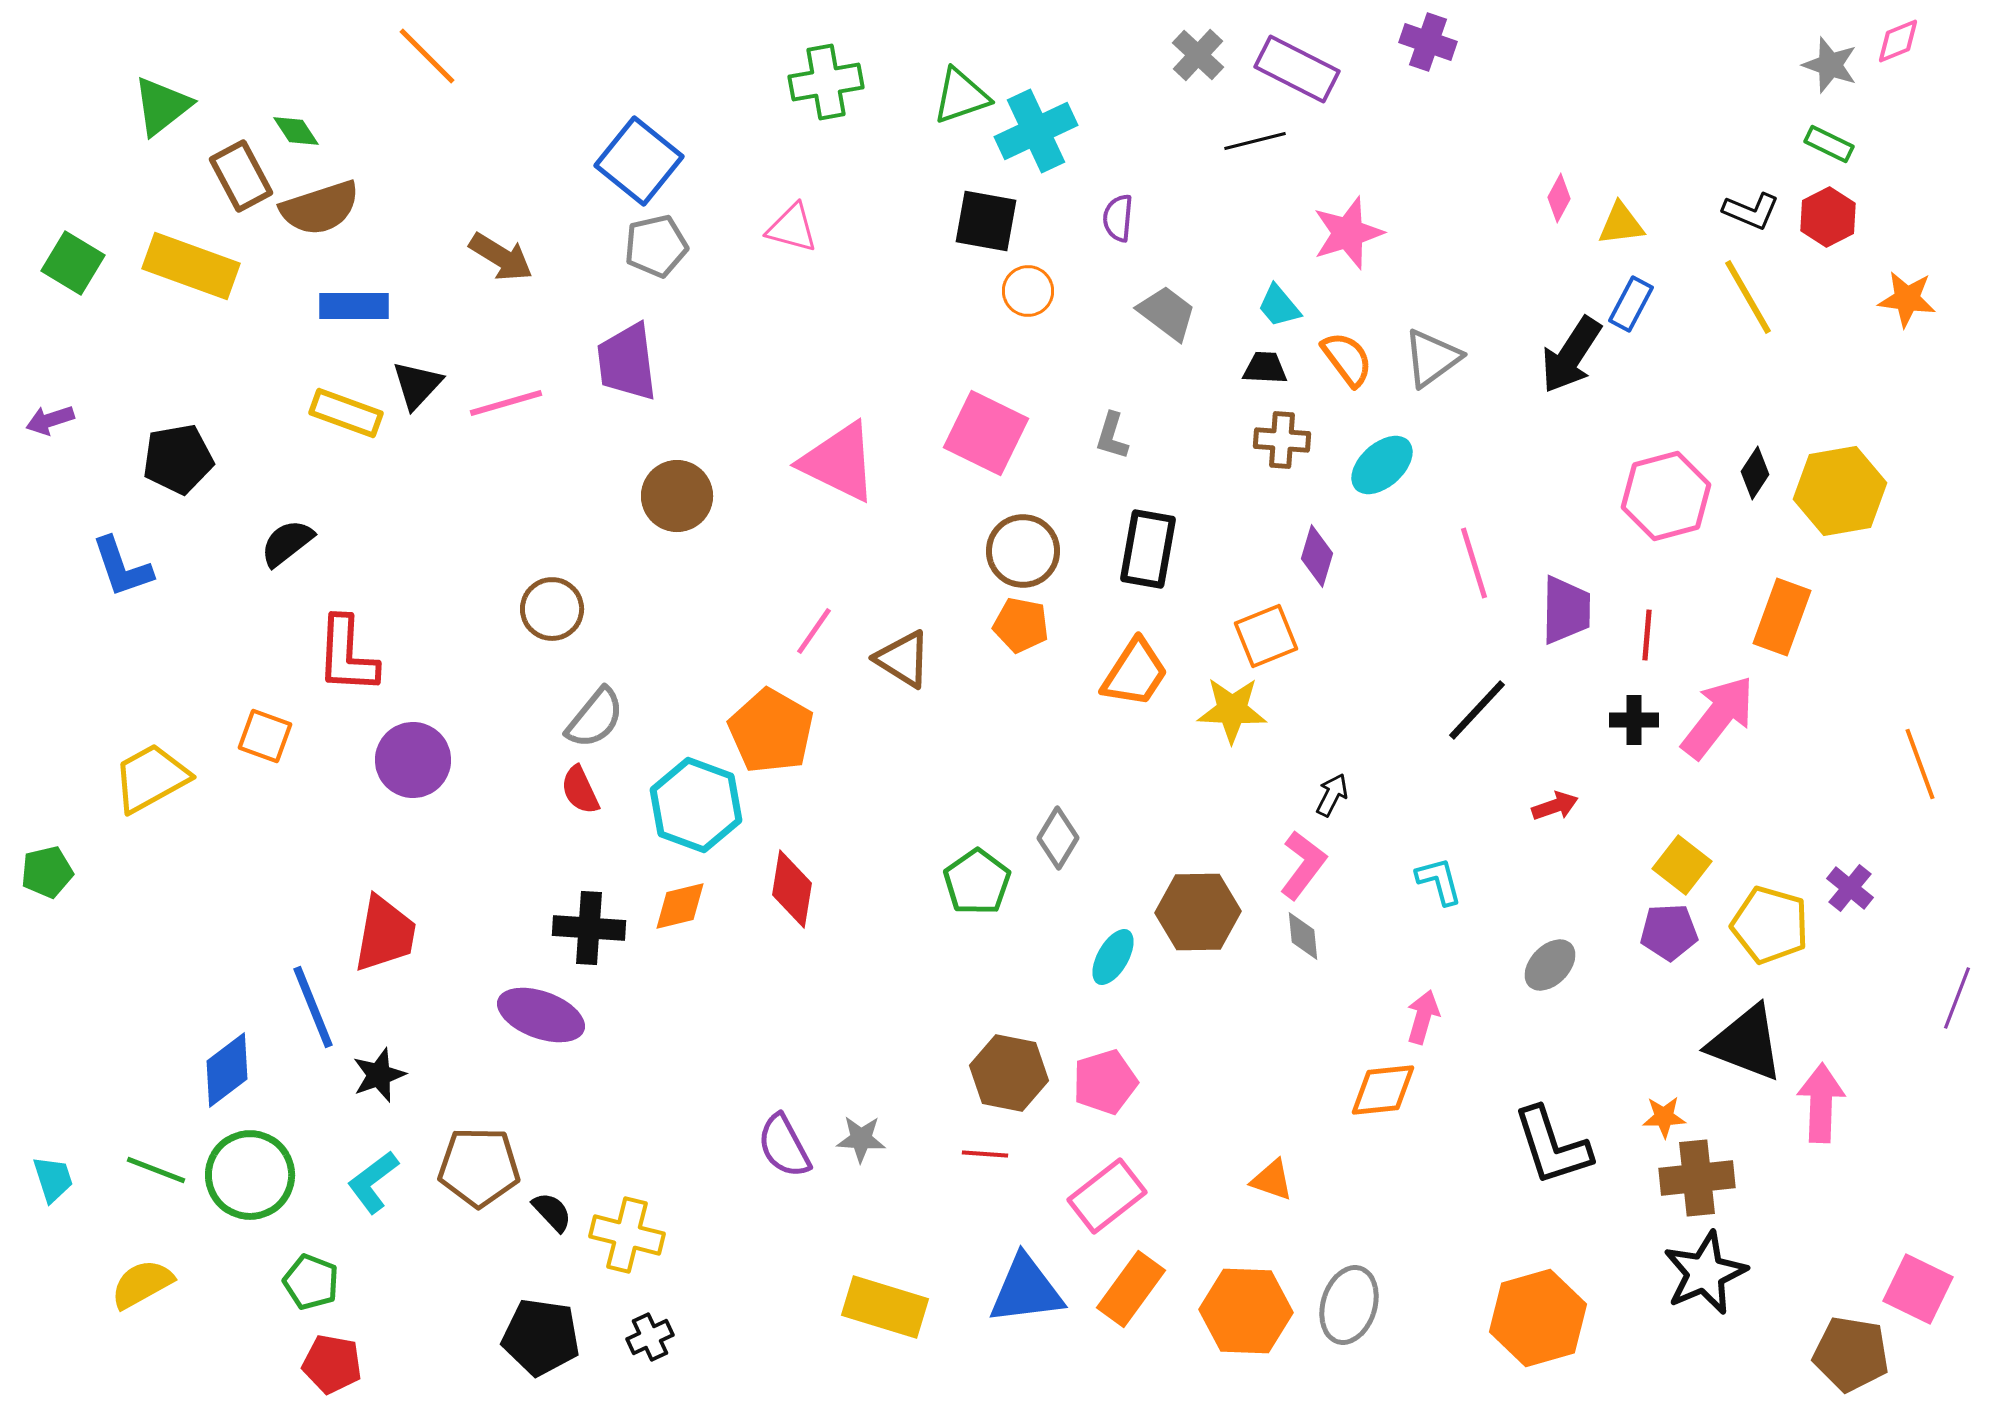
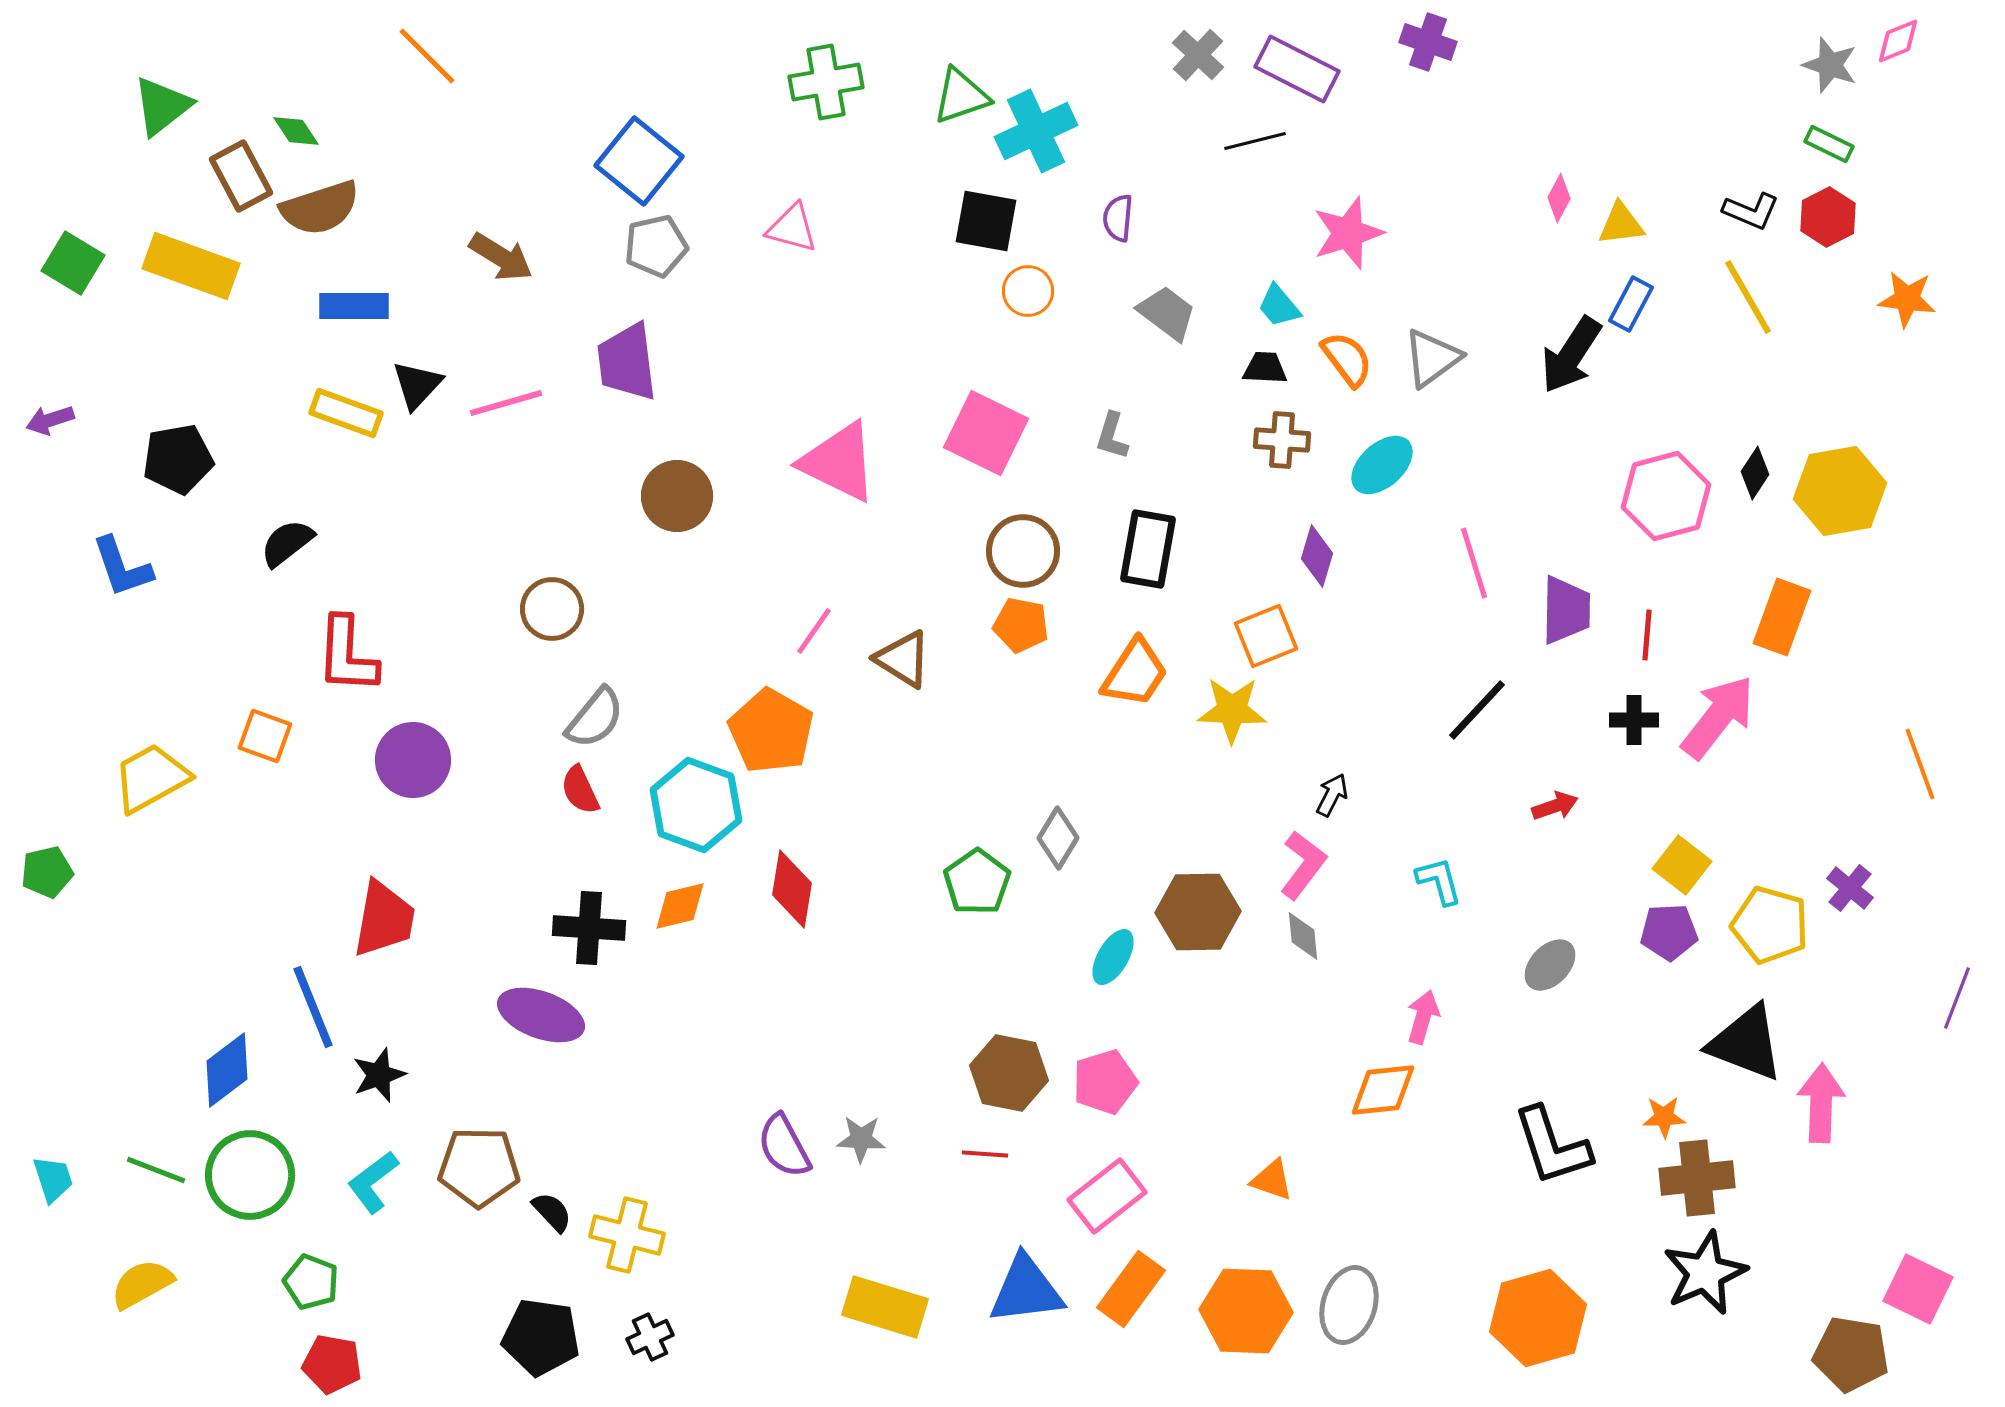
red trapezoid at (385, 934): moved 1 px left, 15 px up
